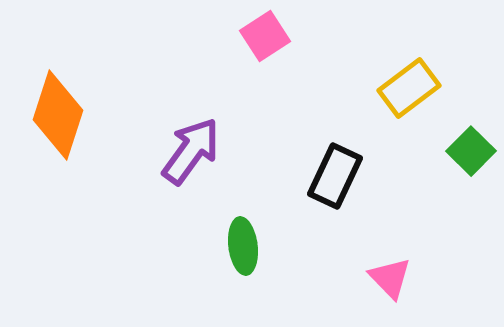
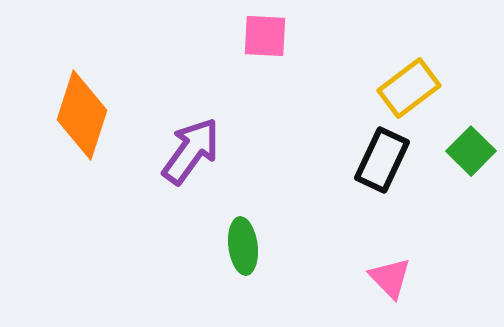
pink square: rotated 36 degrees clockwise
orange diamond: moved 24 px right
black rectangle: moved 47 px right, 16 px up
